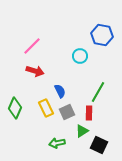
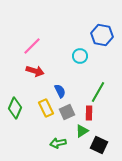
green arrow: moved 1 px right
